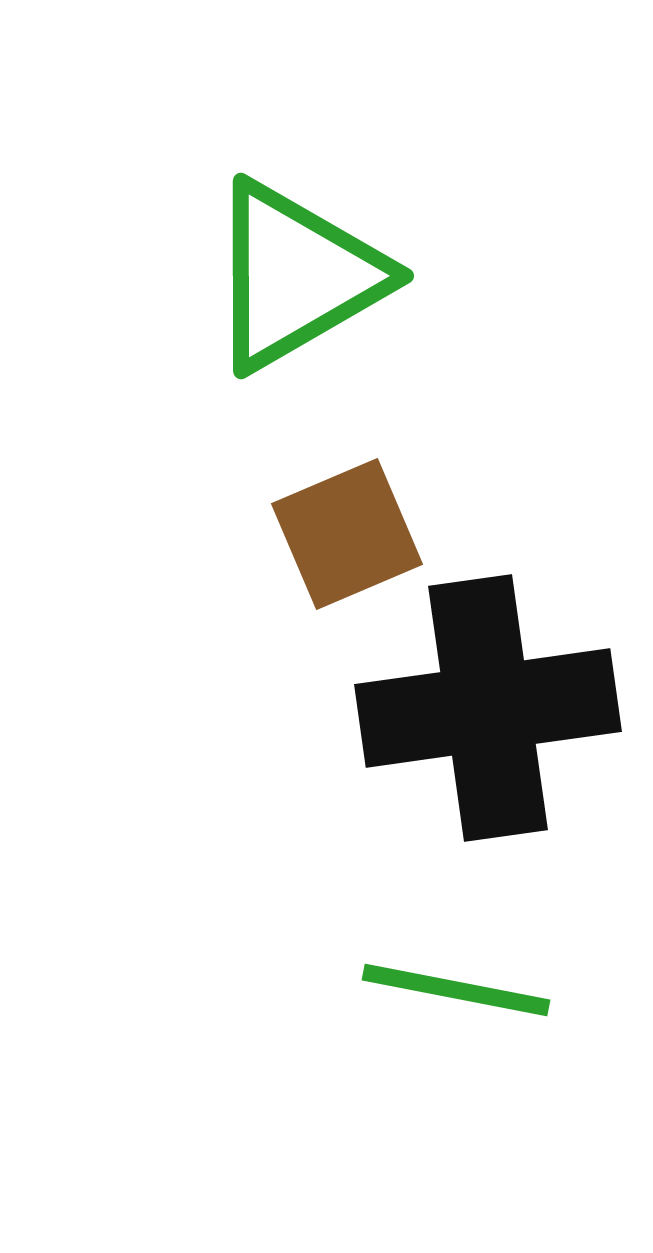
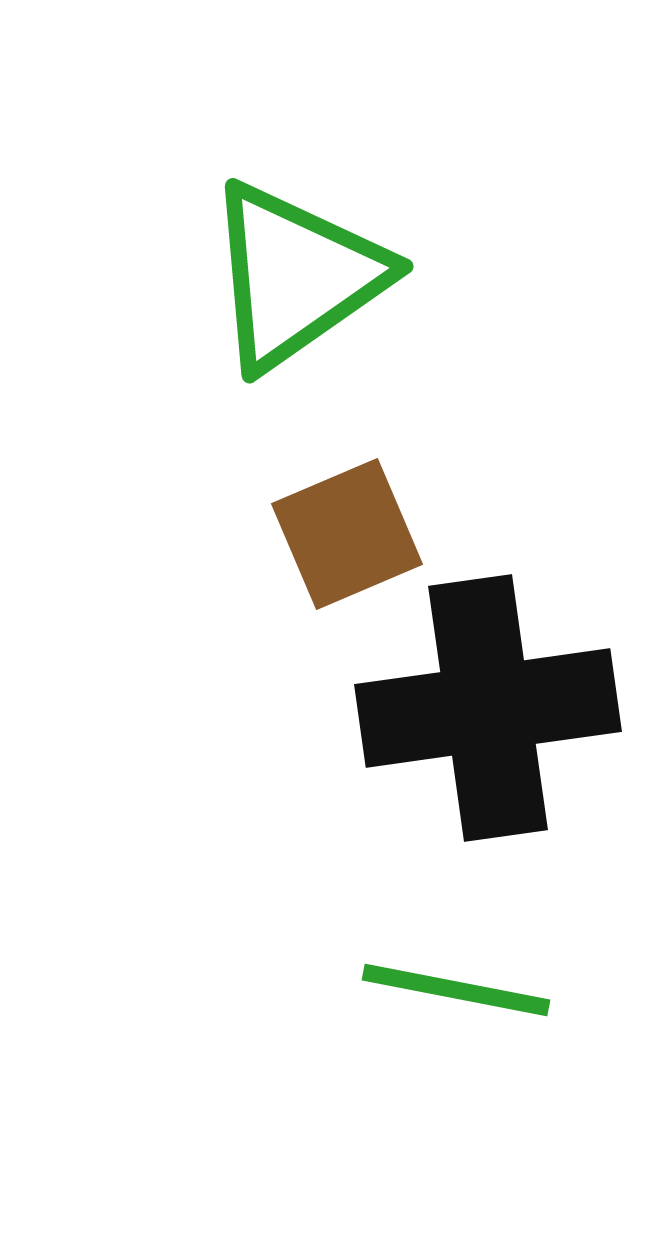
green triangle: rotated 5 degrees counterclockwise
